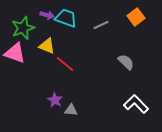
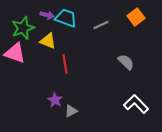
yellow triangle: moved 1 px right, 5 px up
red line: rotated 42 degrees clockwise
gray triangle: moved 1 px down; rotated 32 degrees counterclockwise
